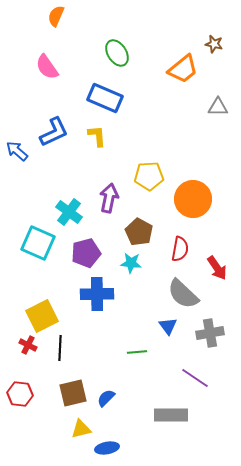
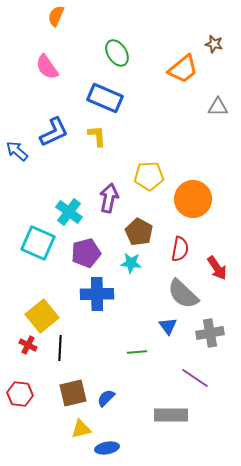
yellow square: rotated 12 degrees counterclockwise
